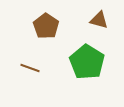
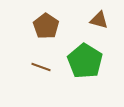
green pentagon: moved 2 px left, 1 px up
brown line: moved 11 px right, 1 px up
